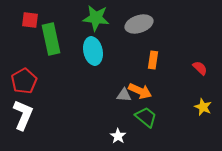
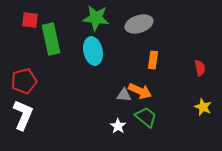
red semicircle: rotated 35 degrees clockwise
red pentagon: rotated 15 degrees clockwise
white star: moved 10 px up
